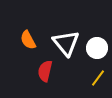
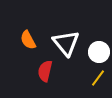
white circle: moved 2 px right, 4 px down
